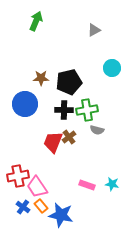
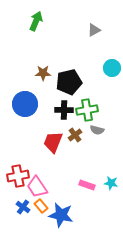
brown star: moved 2 px right, 5 px up
brown cross: moved 6 px right, 2 px up
cyan star: moved 1 px left, 1 px up
